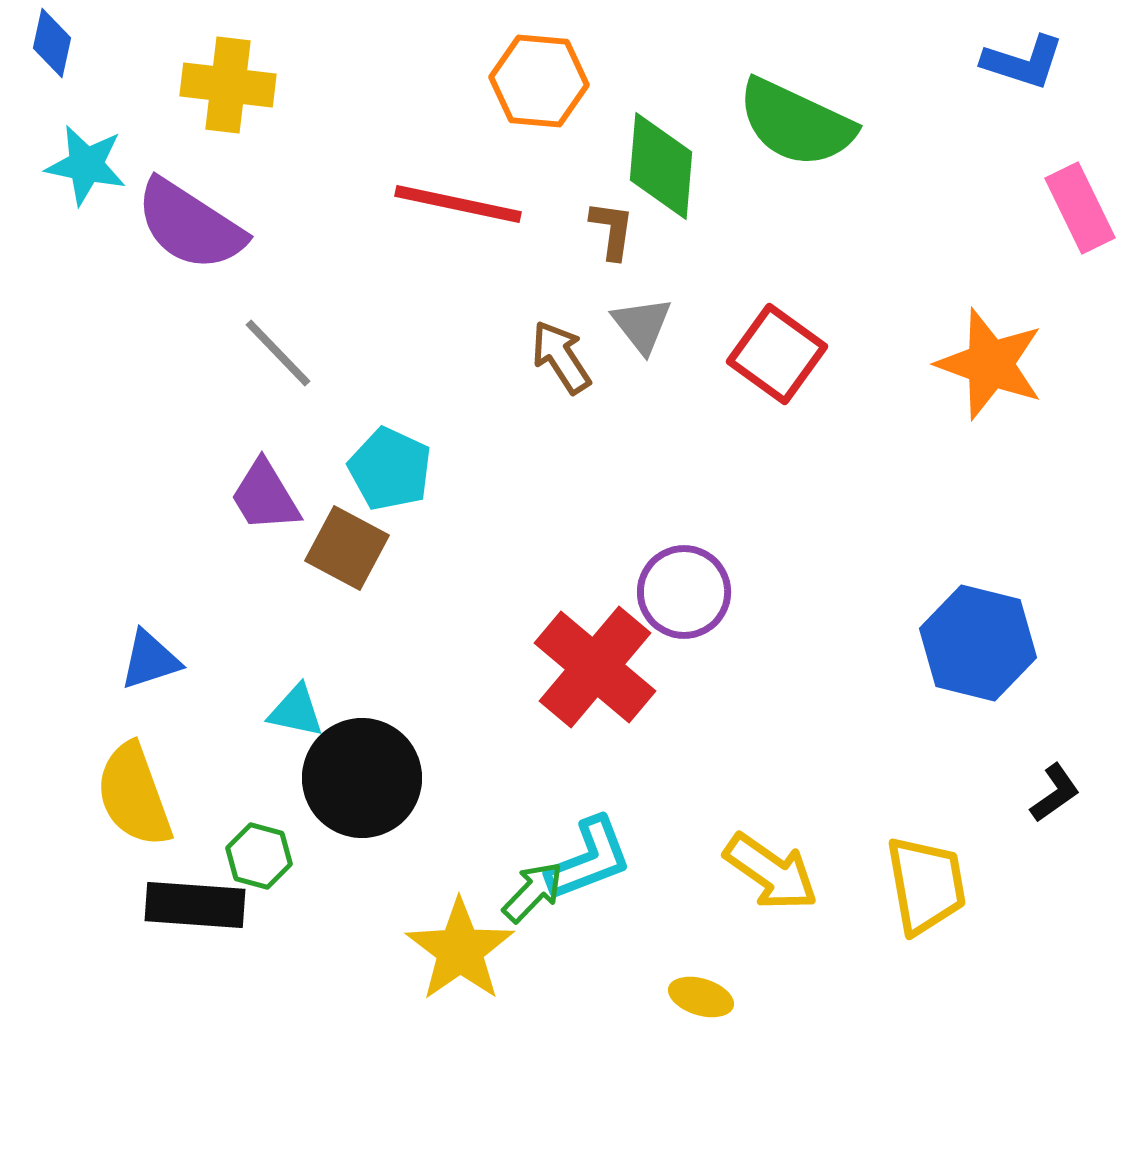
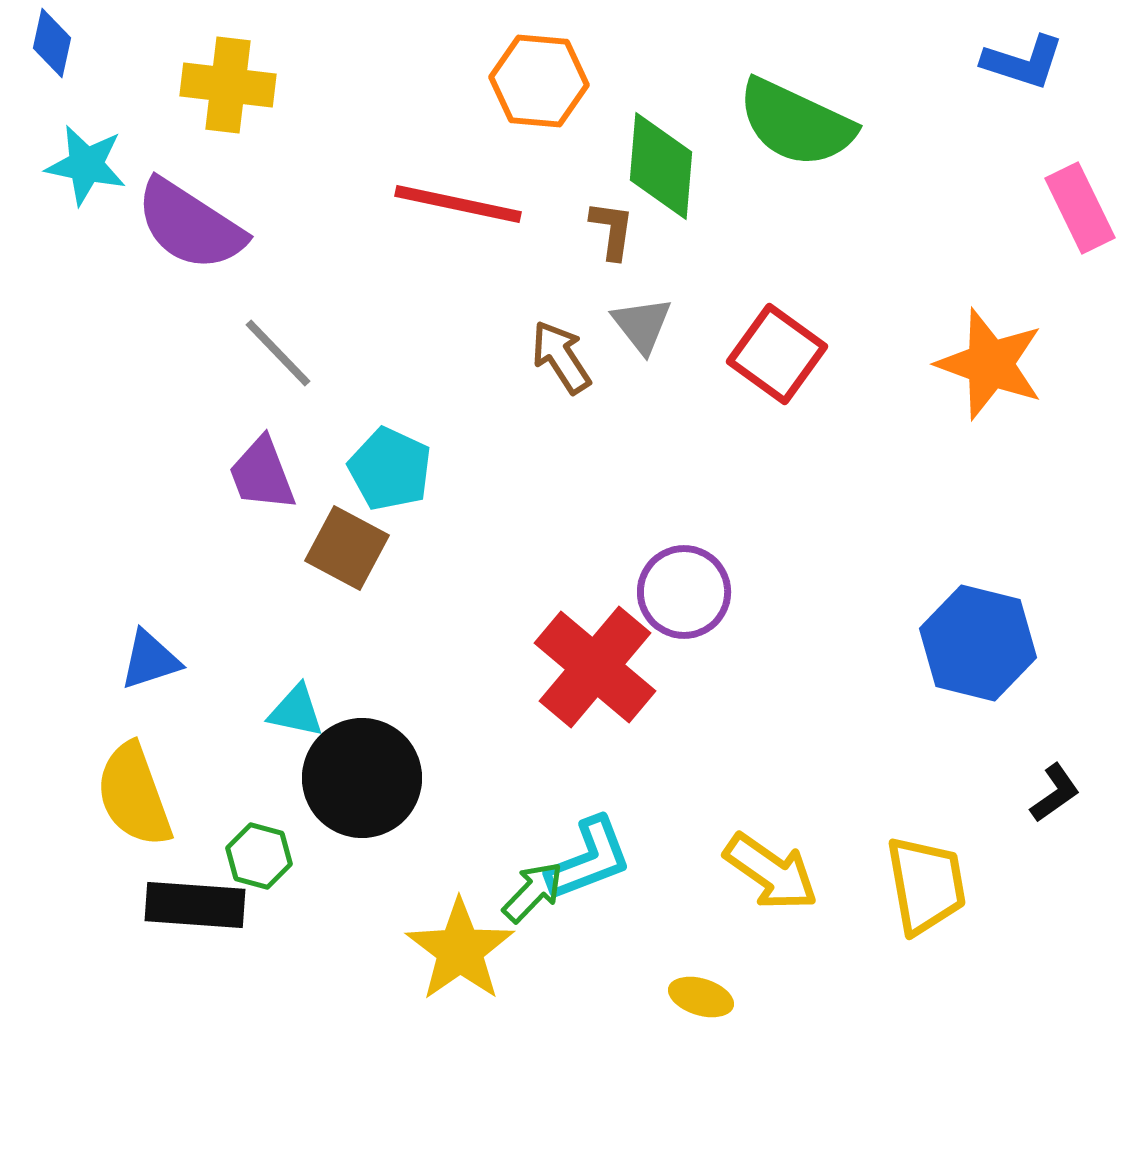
purple trapezoid: moved 3 px left, 22 px up; rotated 10 degrees clockwise
